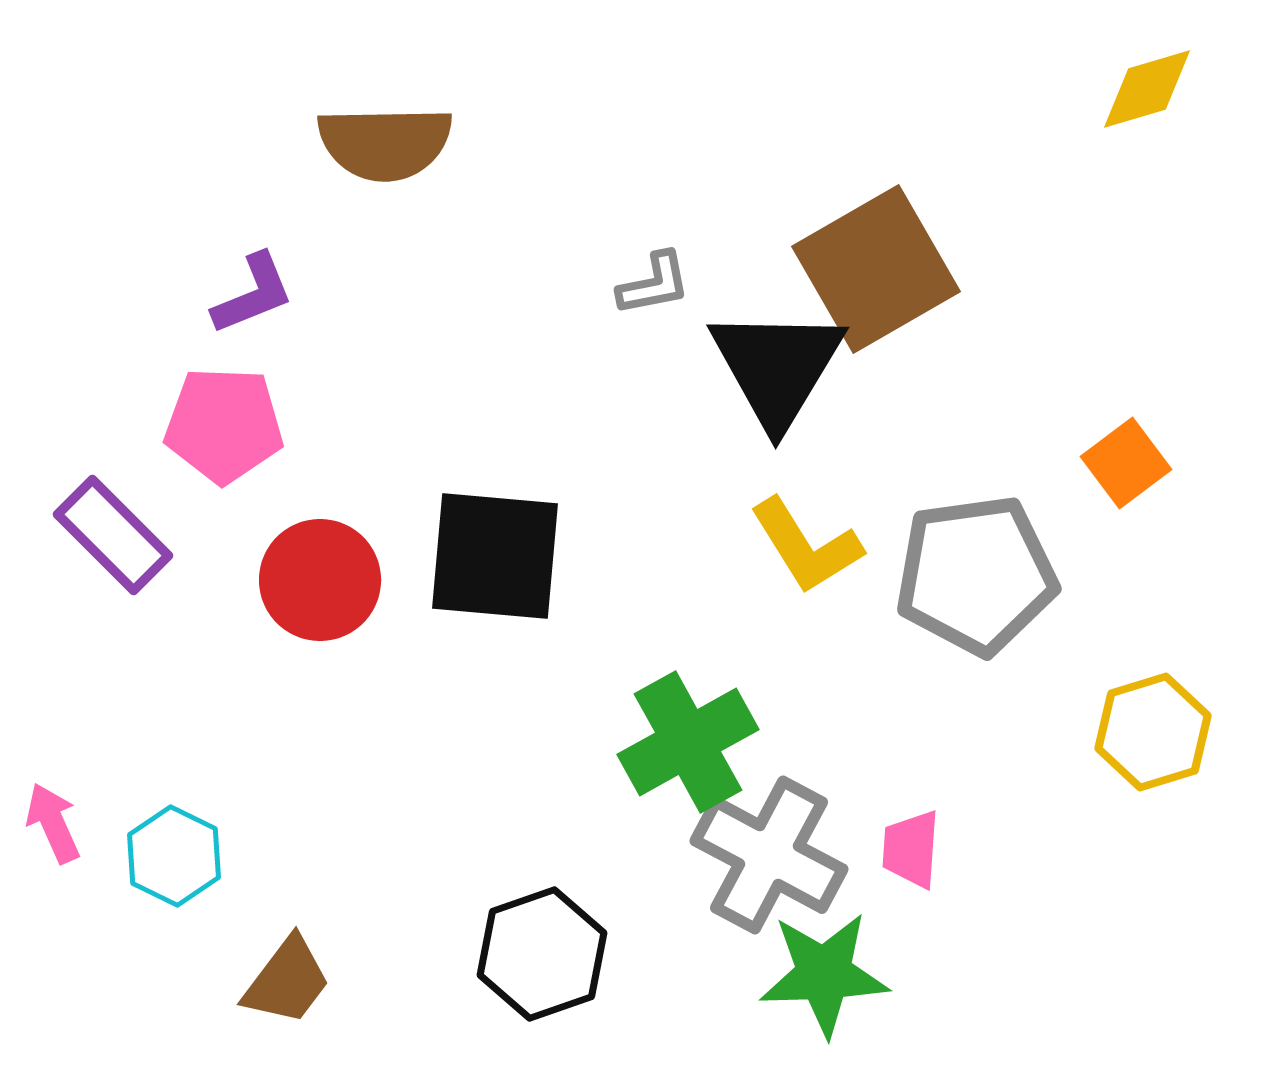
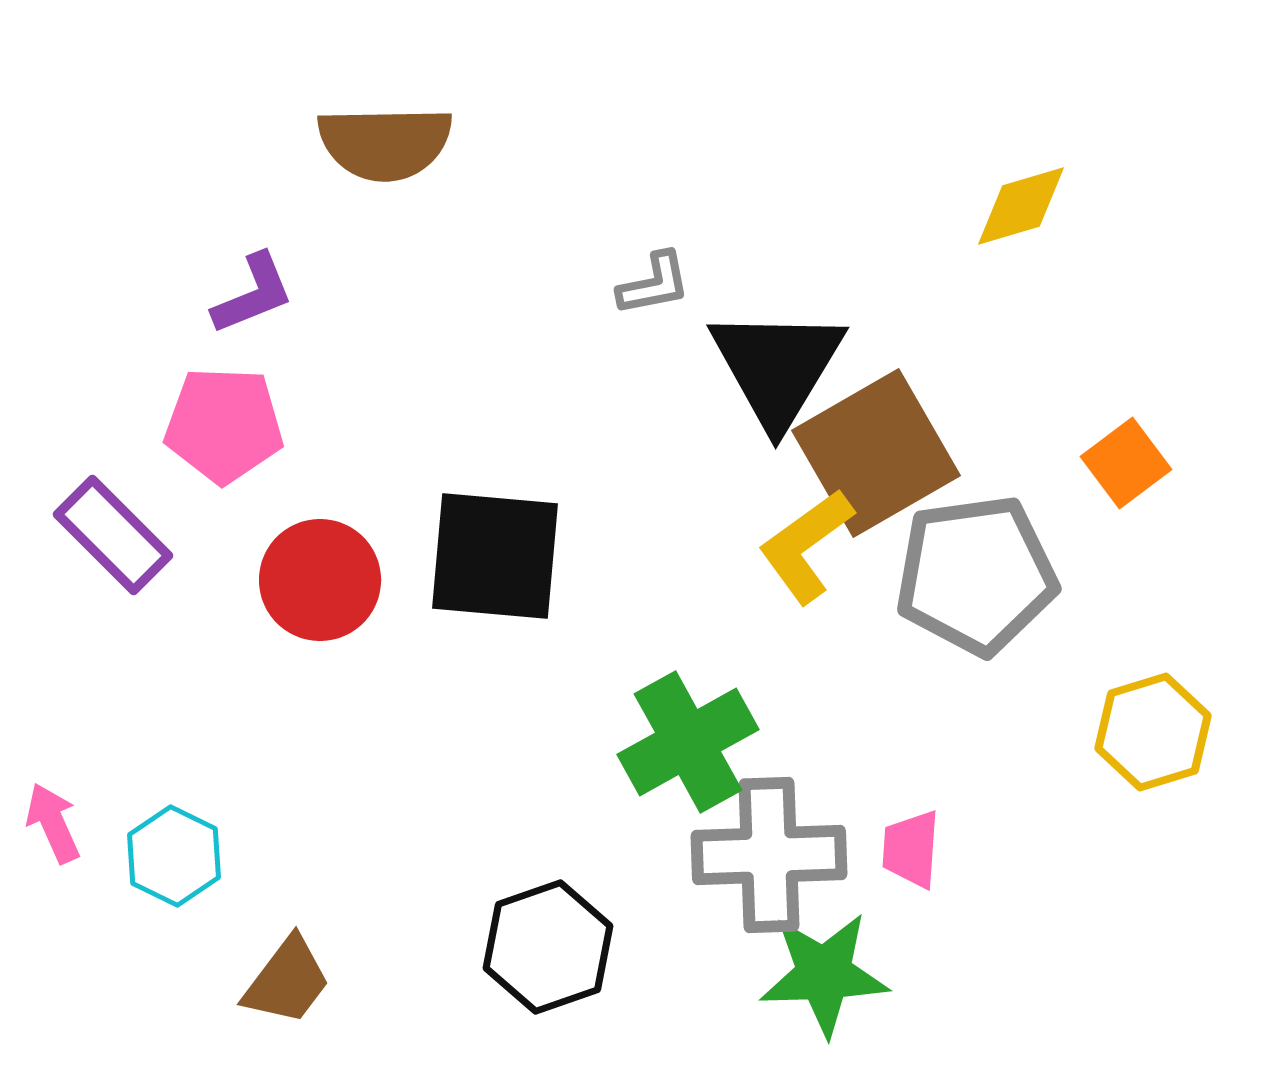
yellow diamond: moved 126 px left, 117 px down
brown square: moved 184 px down
yellow L-shape: rotated 86 degrees clockwise
gray cross: rotated 30 degrees counterclockwise
black hexagon: moved 6 px right, 7 px up
